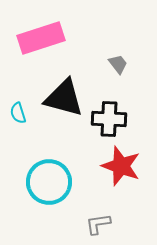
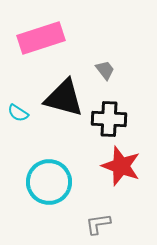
gray trapezoid: moved 13 px left, 6 px down
cyan semicircle: rotated 40 degrees counterclockwise
